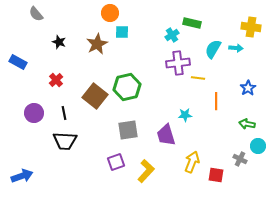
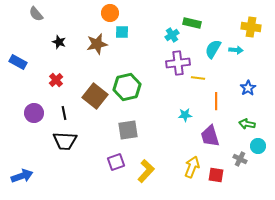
brown star: rotated 15 degrees clockwise
cyan arrow: moved 2 px down
purple trapezoid: moved 44 px right, 1 px down
yellow arrow: moved 5 px down
